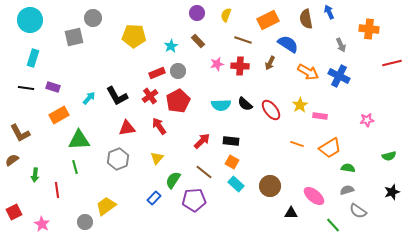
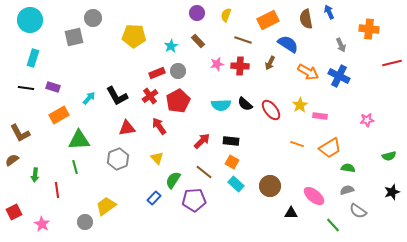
yellow triangle at (157, 158): rotated 24 degrees counterclockwise
